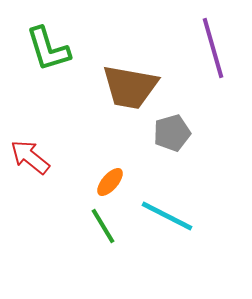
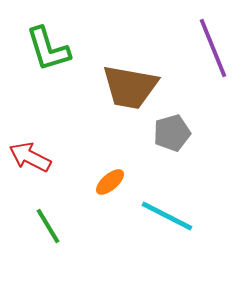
purple line: rotated 6 degrees counterclockwise
red arrow: rotated 12 degrees counterclockwise
orange ellipse: rotated 8 degrees clockwise
green line: moved 55 px left
